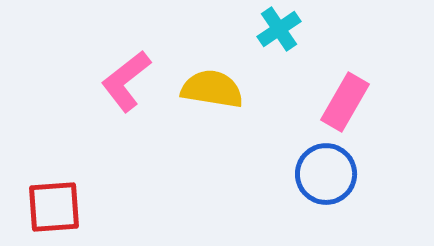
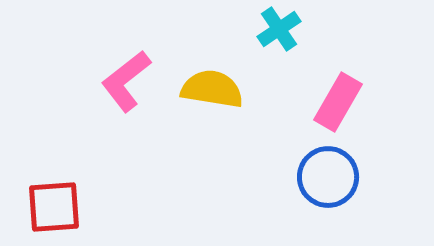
pink rectangle: moved 7 px left
blue circle: moved 2 px right, 3 px down
